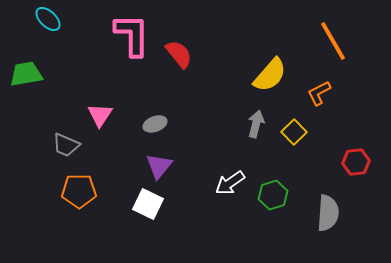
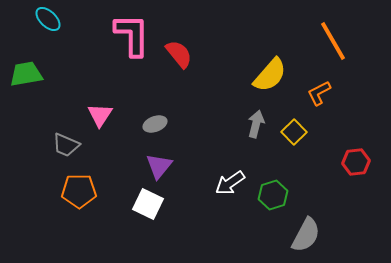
gray semicircle: moved 22 px left, 22 px down; rotated 24 degrees clockwise
